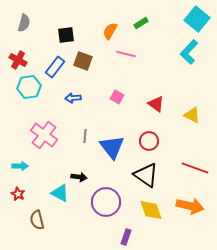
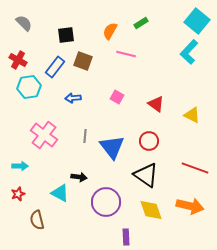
cyan square: moved 2 px down
gray semicircle: rotated 60 degrees counterclockwise
red star: rotated 24 degrees clockwise
purple rectangle: rotated 21 degrees counterclockwise
